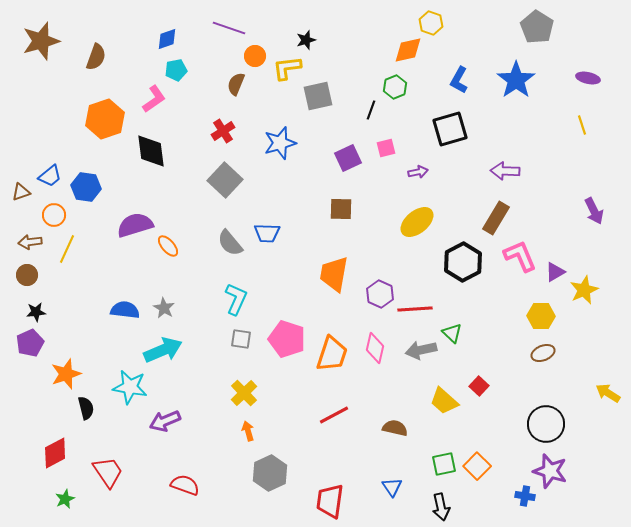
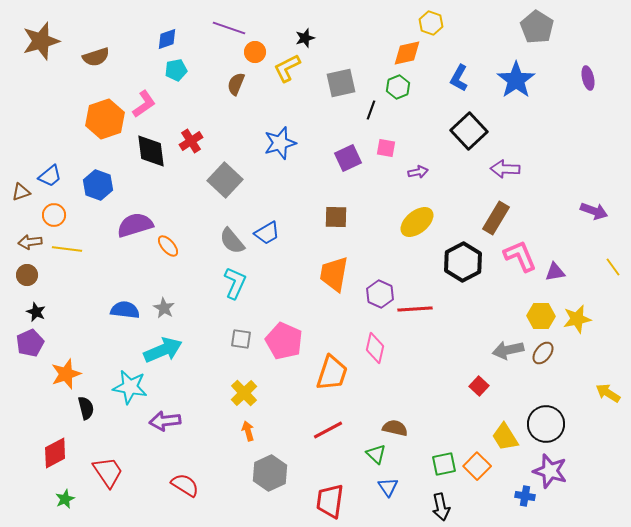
black star at (306, 40): moved 1 px left, 2 px up
orange diamond at (408, 50): moved 1 px left, 3 px down
orange circle at (255, 56): moved 4 px up
brown semicircle at (96, 57): rotated 52 degrees clockwise
yellow L-shape at (287, 68): rotated 20 degrees counterclockwise
purple ellipse at (588, 78): rotated 65 degrees clockwise
blue L-shape at (459, 80): moved 2 px up
green hexagon at (395, 87): moved 3 px right
gray square at (318, 96): moved 23 px right, 13 px up
pink L-shape at (154, 99): moved 10 px left, 5 px down
yellow line at (582, 125): moved 31 px right, 142 px down; rotated 18 degrees counterclockwise
black square at (450, 129): moved 19 px right, 2 px down; rotated 27 degrees counterclockwise
red cross at (223, 131): moved 32 px left, 10 px down
pink square at (386, 148): rotated 24 degrees clockwise
purple arrow at (505, 171): moved 2 px up
blue hexagon at (86, 187): moved 12 px right, 2 px up; rotated 12 degrees clockwise
brown square at (341, 209): moved 5 px left, 8 px down
purple arrow at (594, 211): rotated 44 degrees counterclockwise
blue trapezoid at (267, 233): rotated 32 degrees counterclockwise
gray semicircle at (230, 243): moved 2 px right, 2 px up
yellow line at (67, 249): rotated 72 degrees clockwise
purple triangle at (555, 272): rotated 20 degrees clockwise
yellow star at (584, 290): moved 7 px left, 29 px down; rotated 12 degrees clockwise
cyan L-shape at (236, 299): moved 1 px left, 16 px up
black star at (36, 312): rotated 30 degrees clockwise
green triangle at (452, 333): moved 76 px left, 121 px down
pink pentagon at (287, 339): moved 3 px left, 2 px down; rotated 6 degrees clockwise
gray arrow at (421, 350): moved 87 px right
brown ellipse at (543, 353): rotated 30 degrees counterclockwise
orange trapezoid at (332, 354): moved 19 px down
yellow trapezoid at (444, 401): moved 61 px right, 36 px down; rotated 16 degrees clockwise
red line at (334, 415): moved 6 px left, 15 px down
purple arrow at (165, 421): rotated 16 degrees clockwise
red semicircle at (185, 485): rotated 12 degrees clockwise
blue triangle at (392, 487): moved 4 px left
